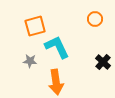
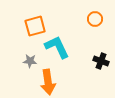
black cross: moved 2 px left, 1 px up; rotated 21 degrees counterclockwise
orange arrow: moved 8 px left
